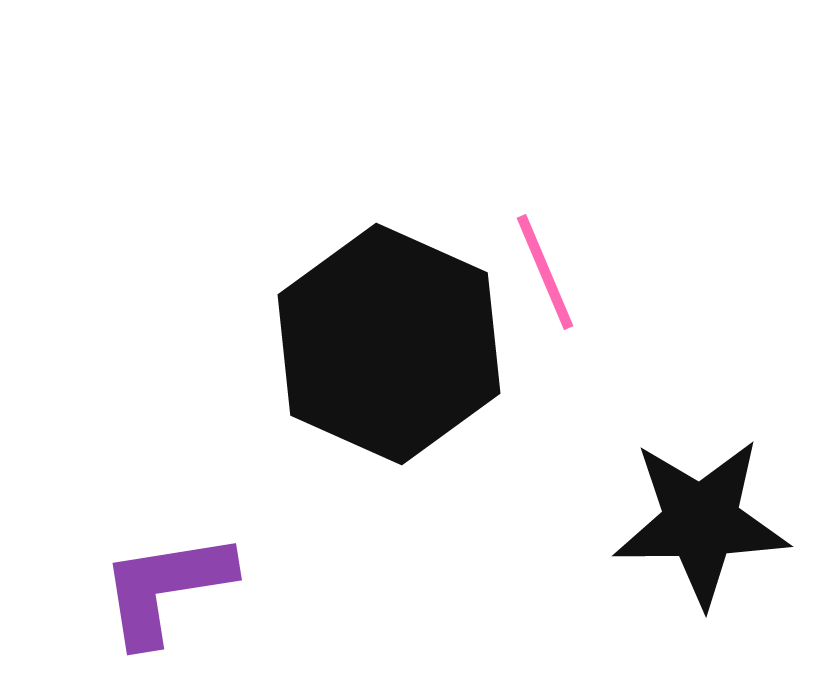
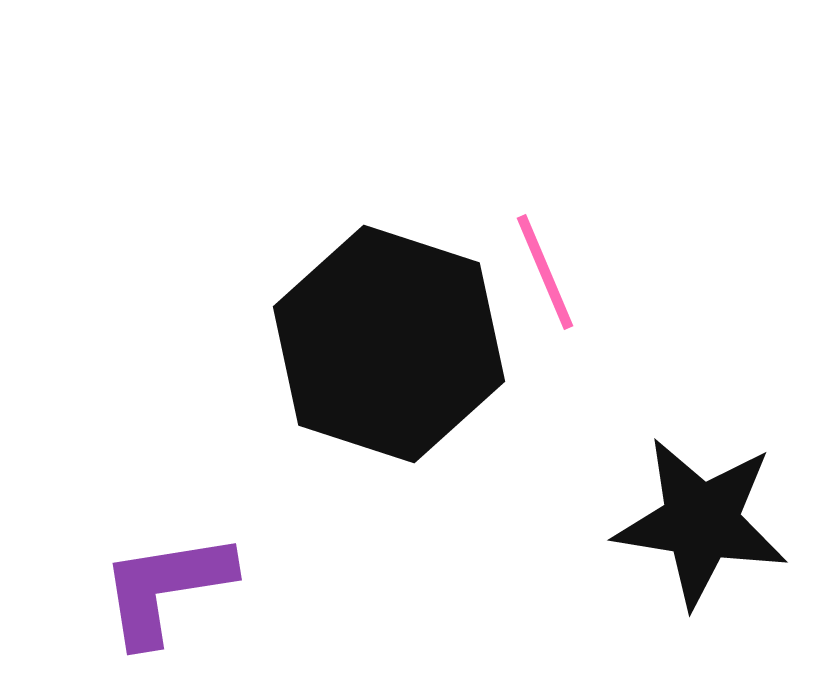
black hexagon: rotated 6 degrees counterclockwise
black star: rotated 10 degrees clockwise
